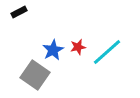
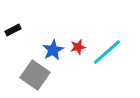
black rectangle: moved 6 px left, 18 px down
